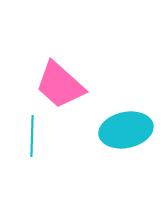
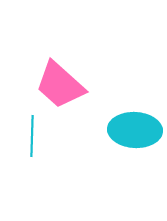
cyan ellipse: moved 9 px right; rotated 15 degrees clockwise
